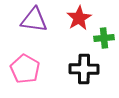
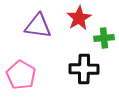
purple triangle: moved 4 px right, 6 px down
pink pentagon: moved 4 px left, 6 px down
